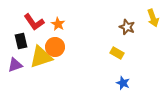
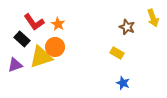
black rectangle: moved 1 px right, 2 px up; rotated 35 degrees counterclockwise
